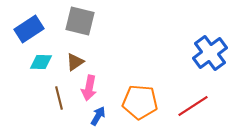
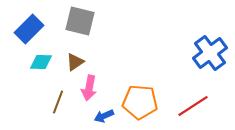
blue rectangle: rotated 12 degrees counterclockwise
brown line: moved 1 px left, 4 px down; rotated 35 degrees clockwise
blue arrow: moved 6 px right; rotated 144 degrees counterclockwise
